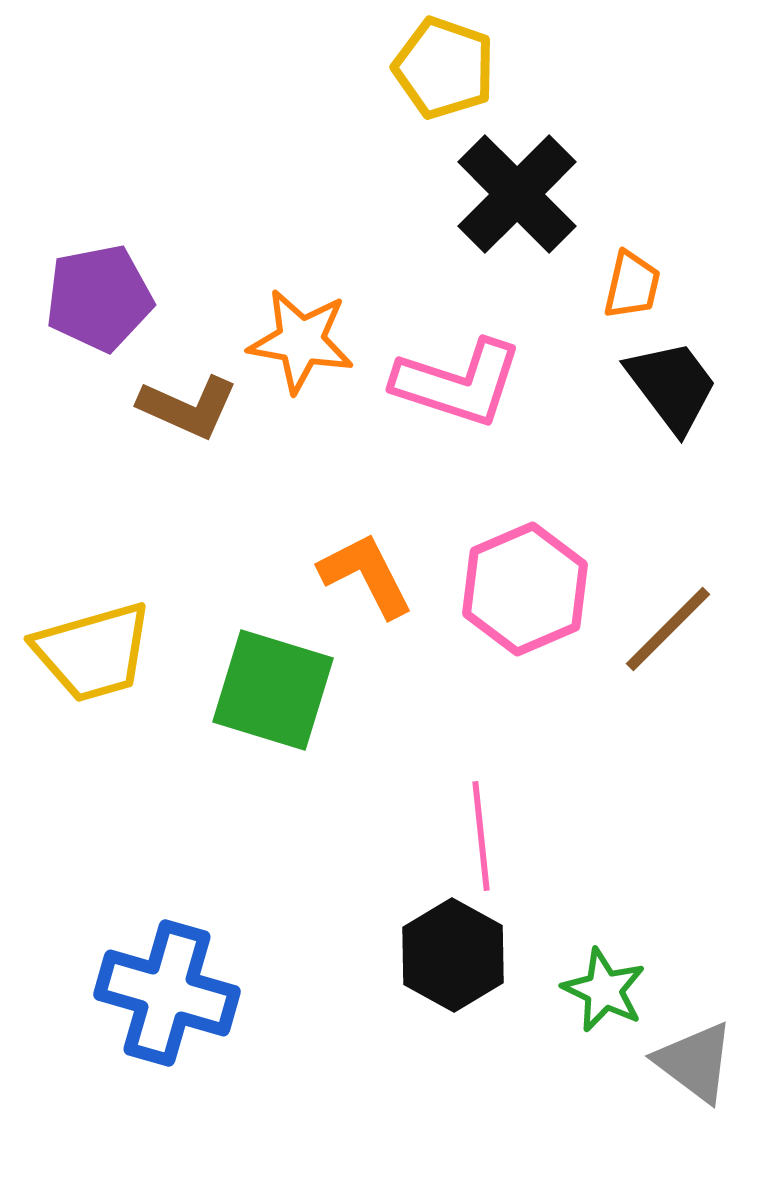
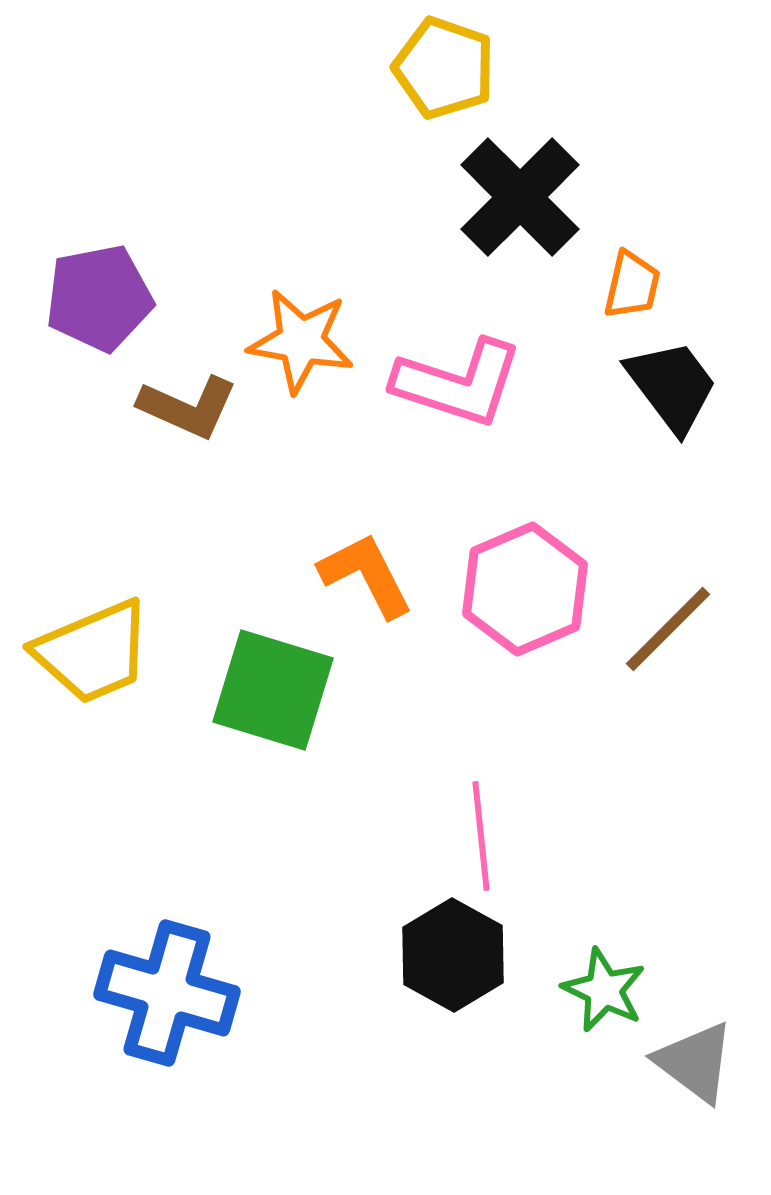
black cross: moved 3 px right, 3 px down
yellow trapezoid: rotated 7 degrees counterclockwise
